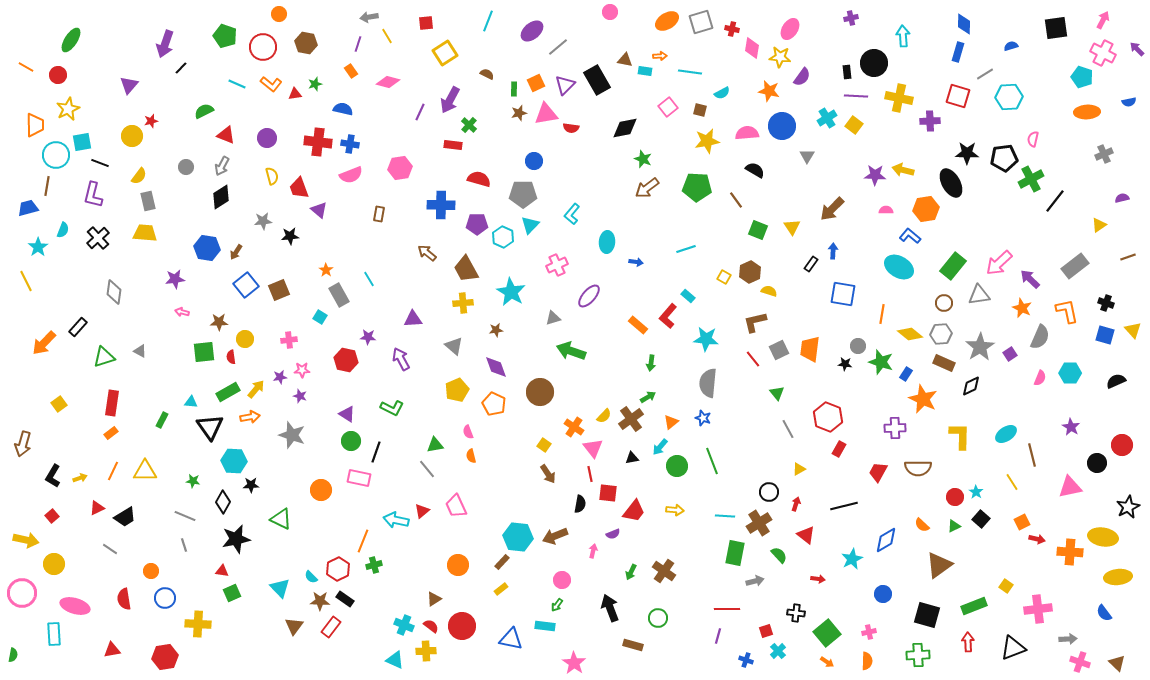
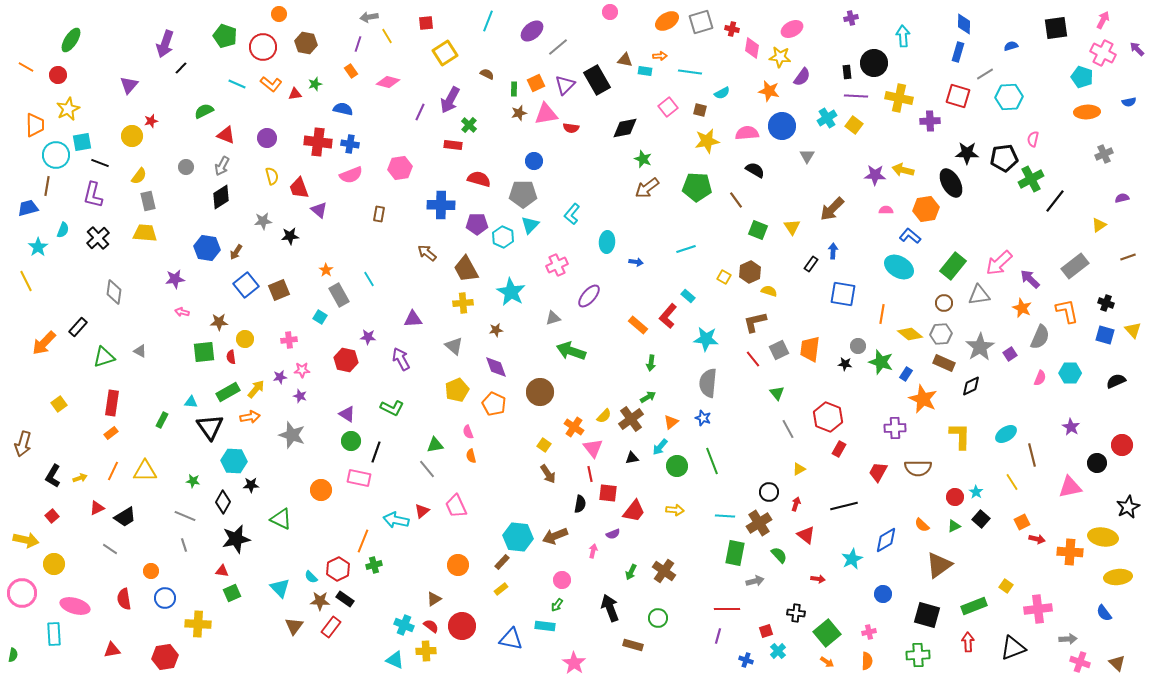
pink ellipse at (790, 29): moved 2 px right; rotated 30 degrees clockwise
